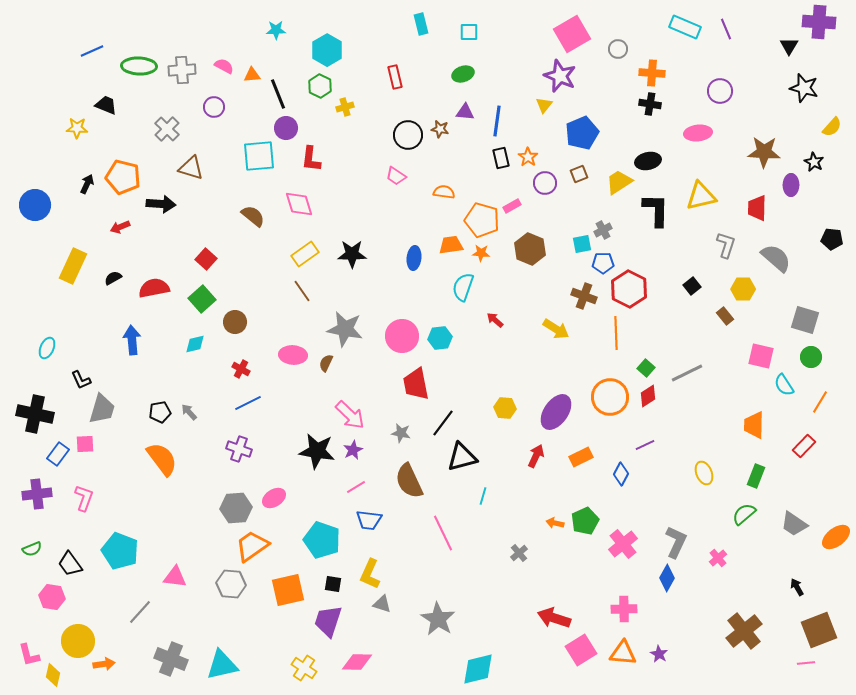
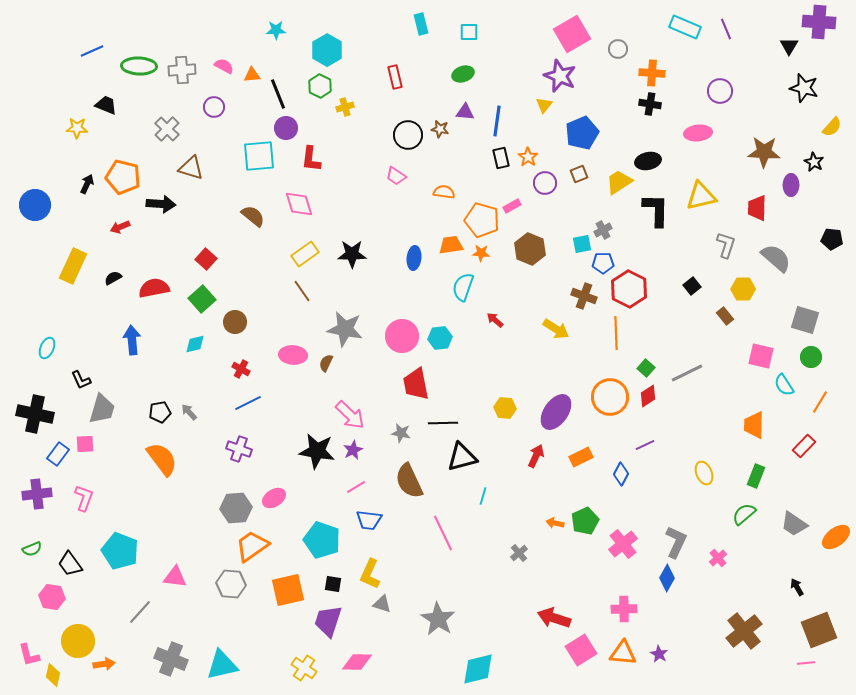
black line at (443, 423): rotated 52 degrees clockwise
